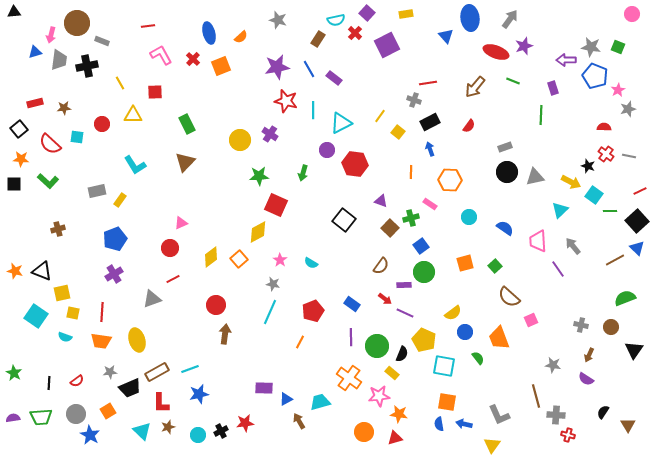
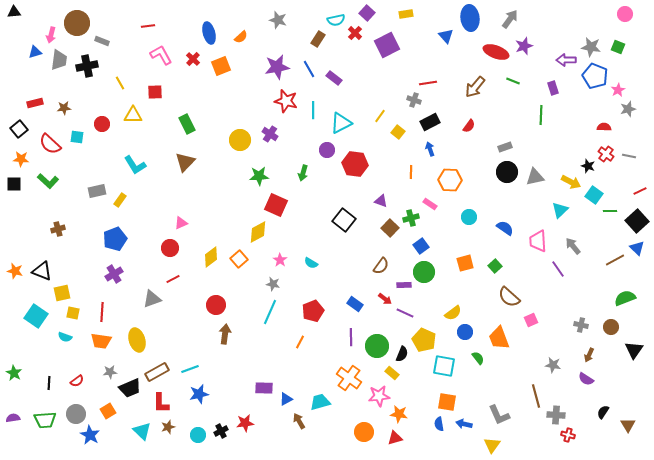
pink circle at (632, 14): moved 7 px left
blue rectangle at (352, 304): moved 3 px right
green trapezoid at (41, 417): moved 4 px right, 3 px down
